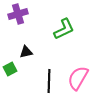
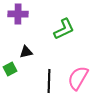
purple cross: rotated 18 degrees clockwise
